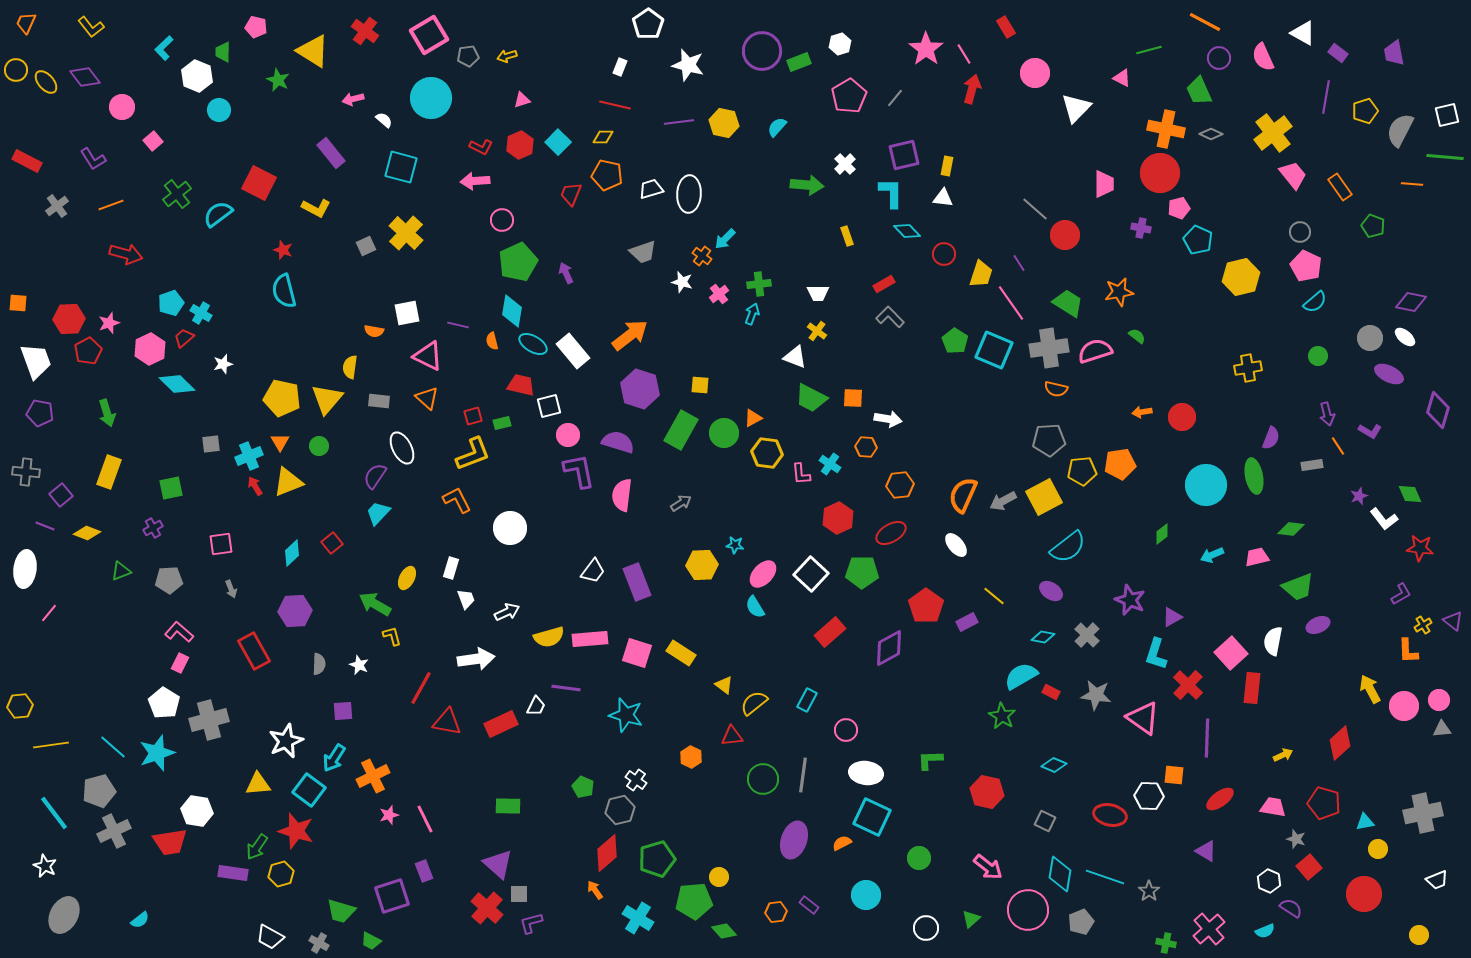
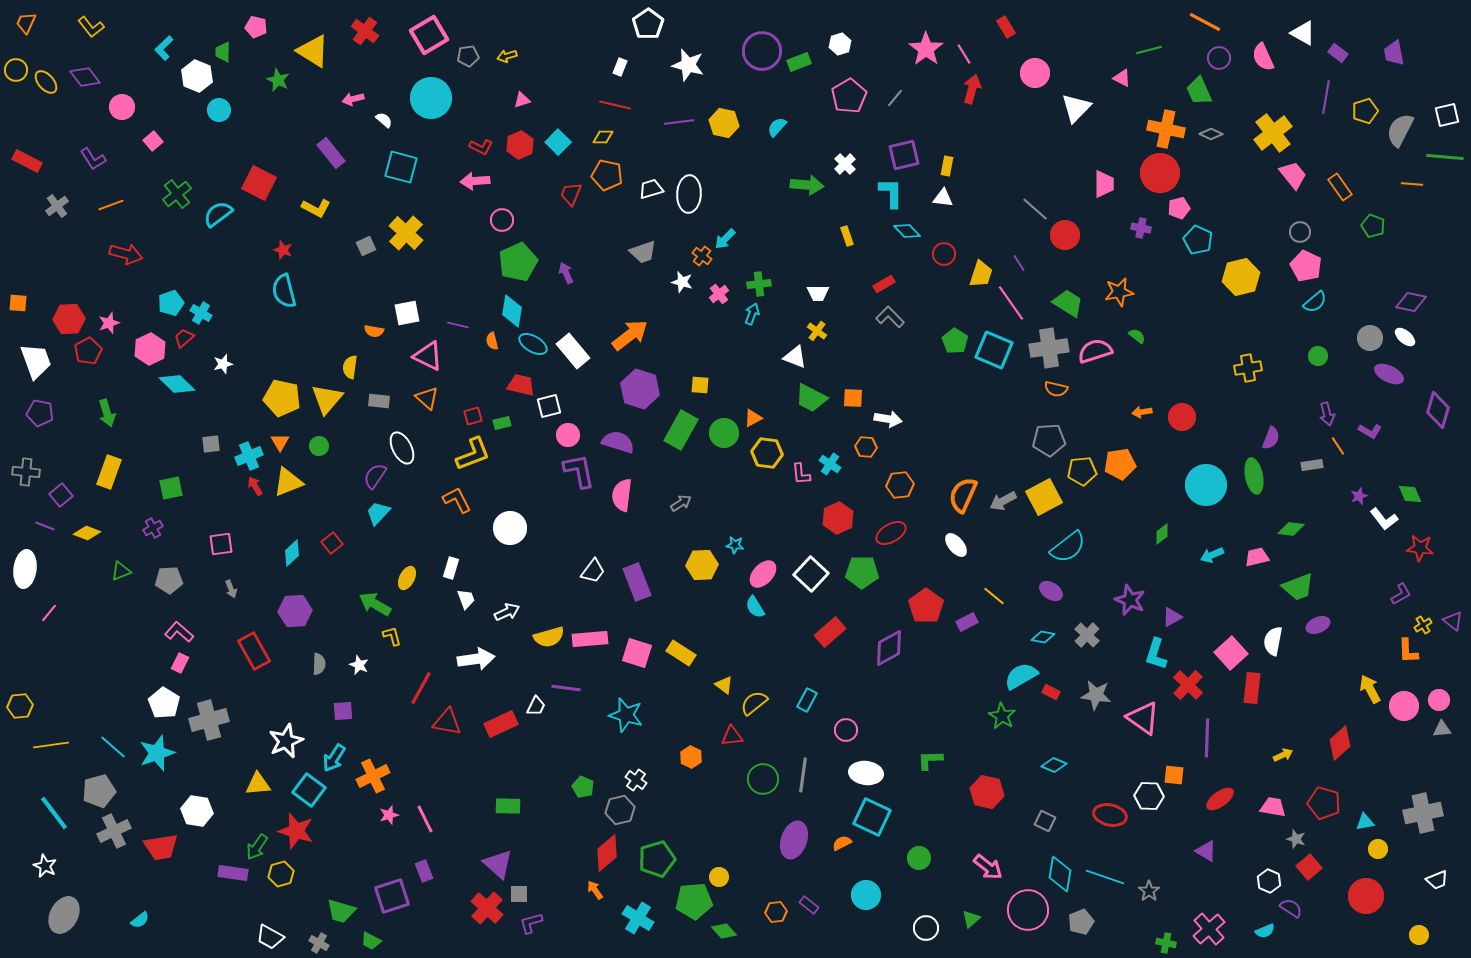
red trapezoid at (170, 842): moved 9 px left, 5 px down
red circle at (1364, 894): moved 2 px right, 2 px down
